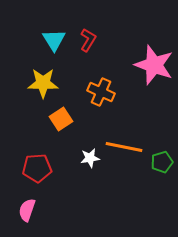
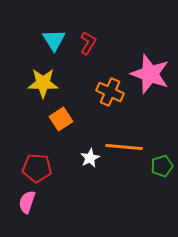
red L-shape: moved 3 px down
pink star: moved 4 px left, 9 px down
orange cross: moved 9 px right
orange line: rotated 6 degrees counterclockwise
white star: rotated 18 degrees counterclockwise
green pentagon: moved 4 px down
red pentagon: rotated 8 degrees clockwise
pink semicircle: moved 8 px up
